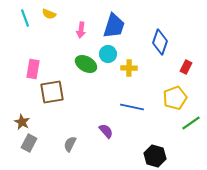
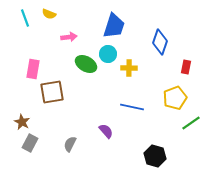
pink arrow: moved 12 px left, 7 px down; rotated 105 degrees counterclockwise
red rectangle: rotated 16 degrees counterclockwise
gray rectangle: moved 1 px right
